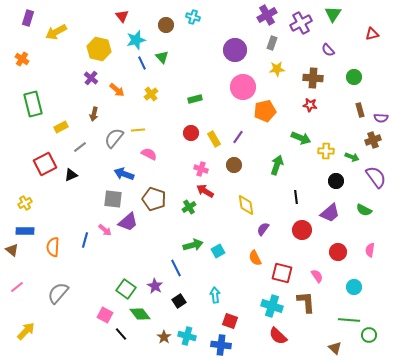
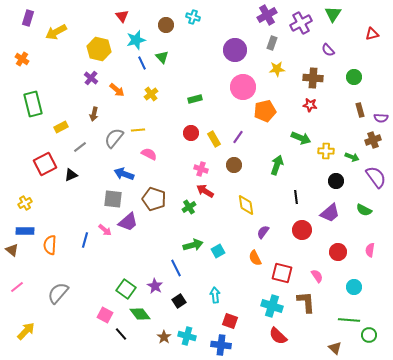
purple semicircle at (263, 229): moved 3 px down
orange semicircle at (53, 247): moved 3 px left, 2 px up
